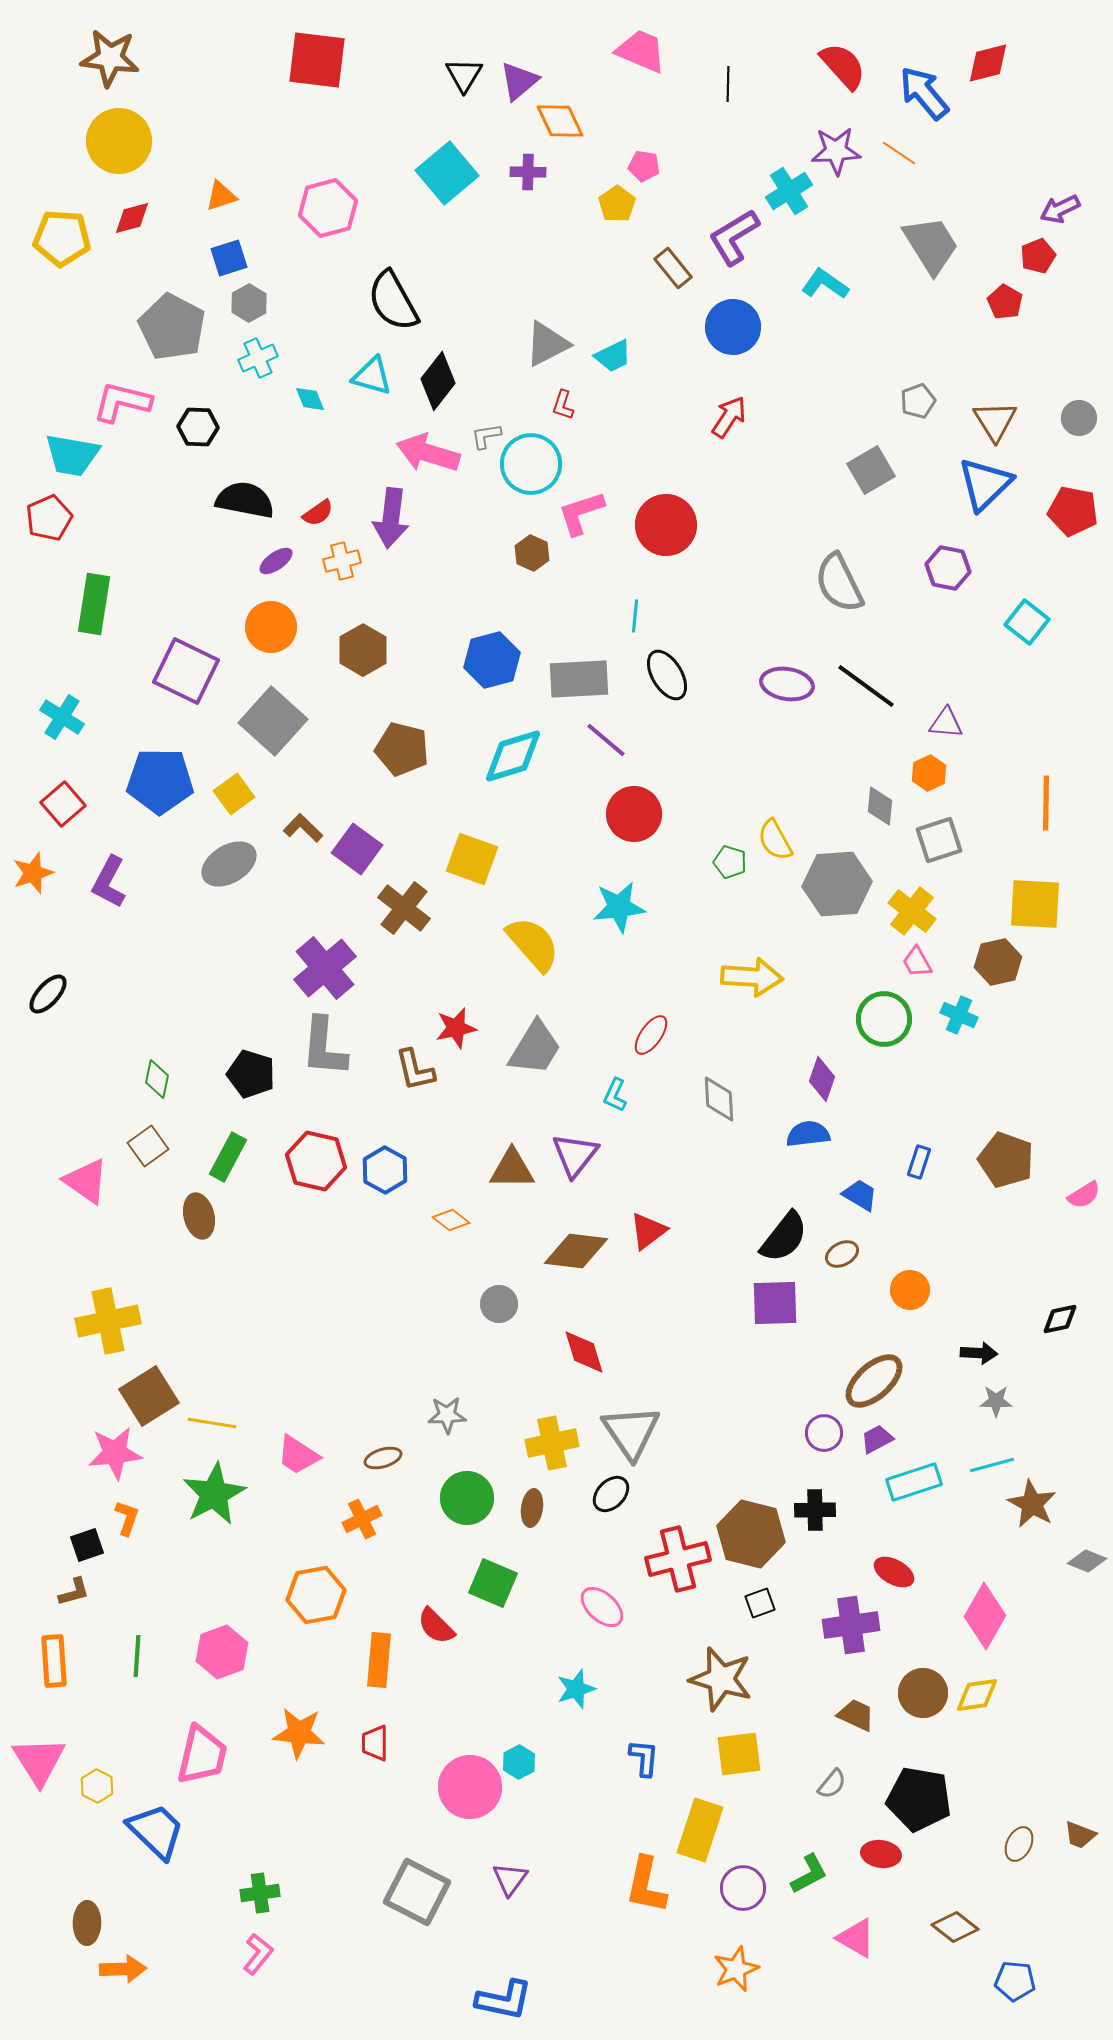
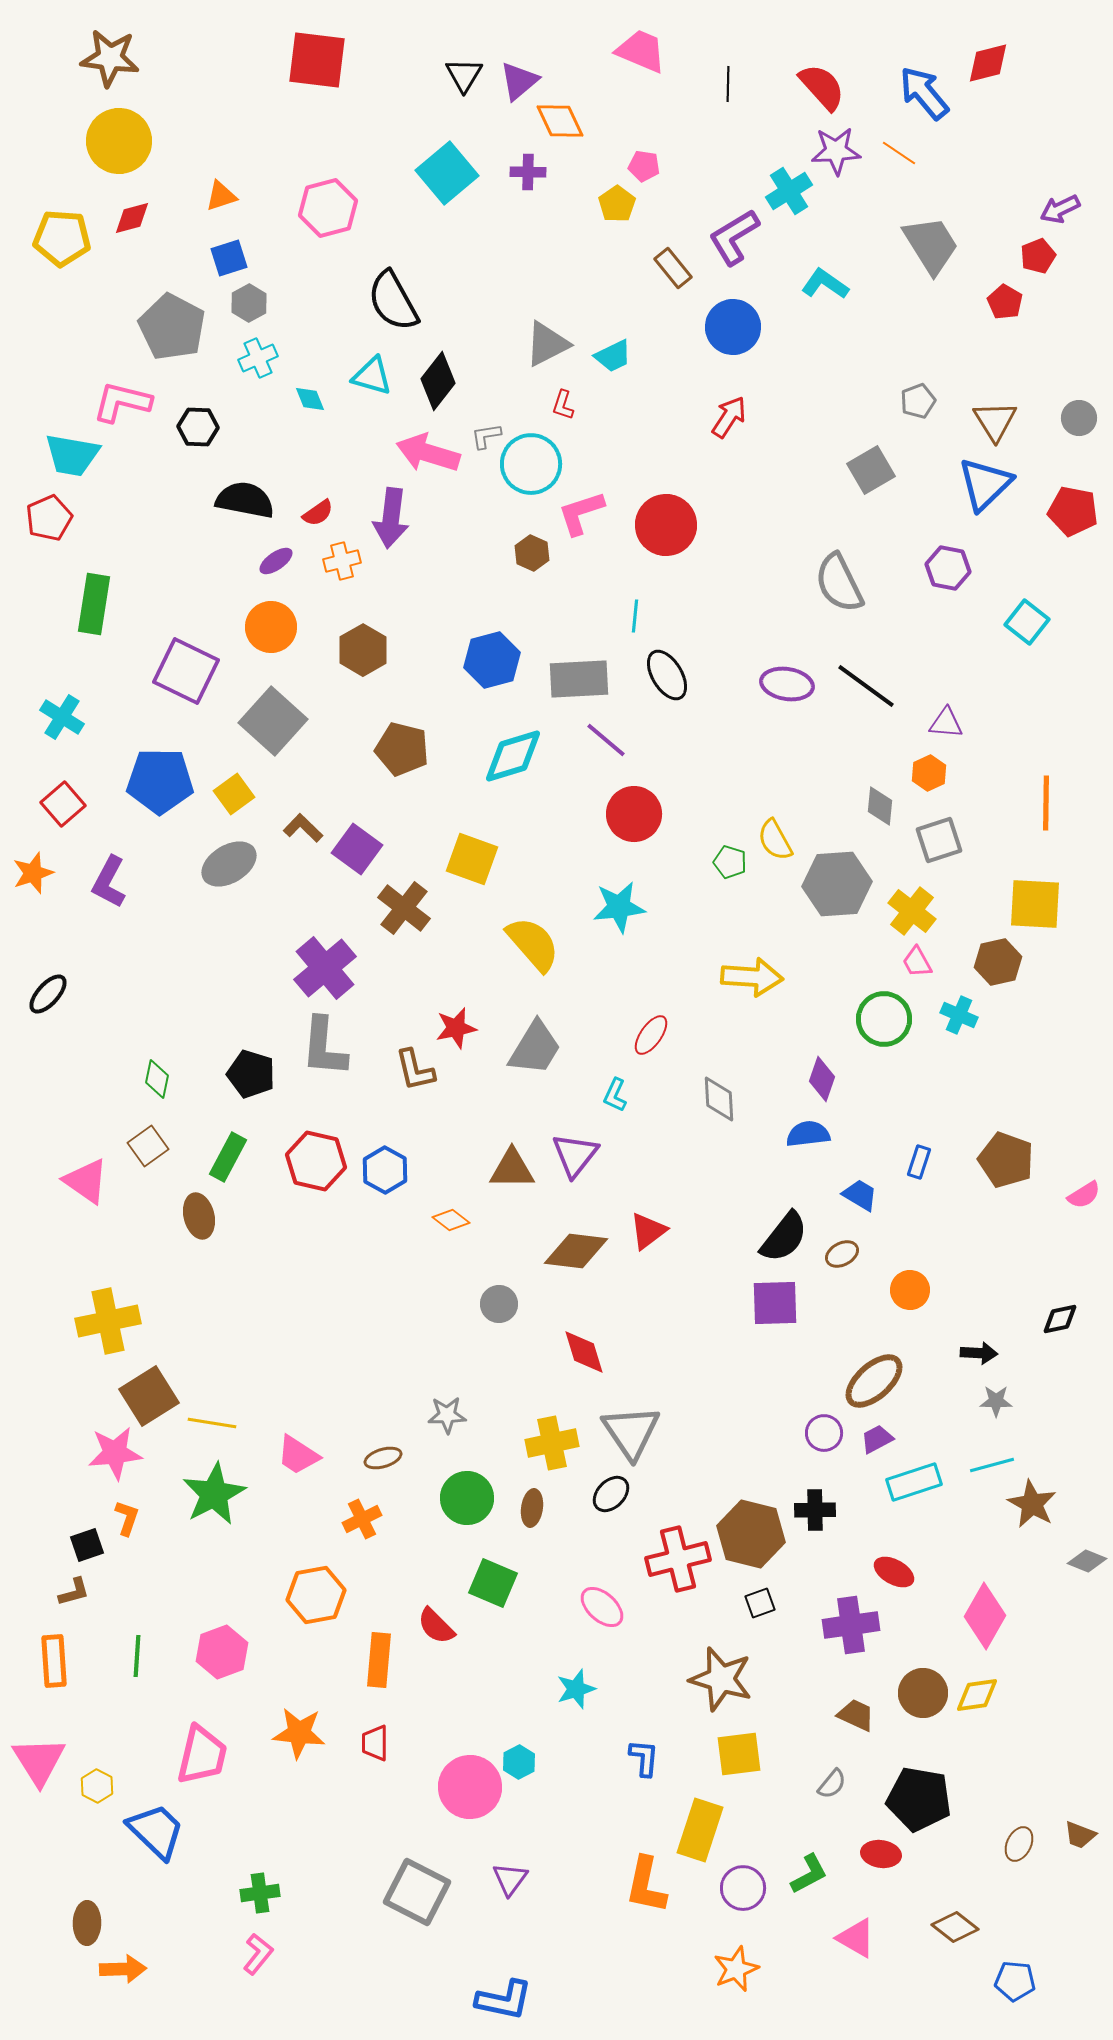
red semicircle at (843, 66): moved 21 px left, 21 px down
